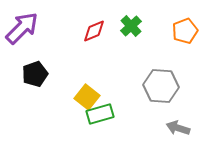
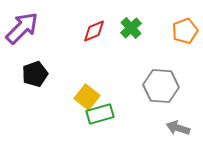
green cross: moved 2 px down
